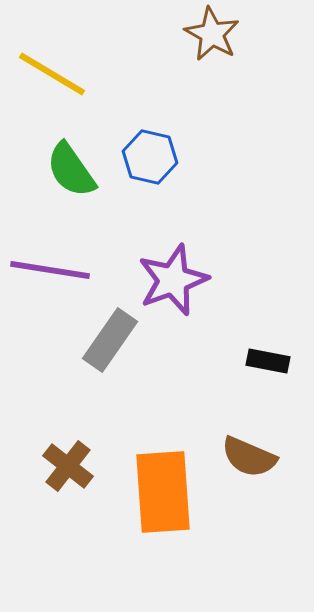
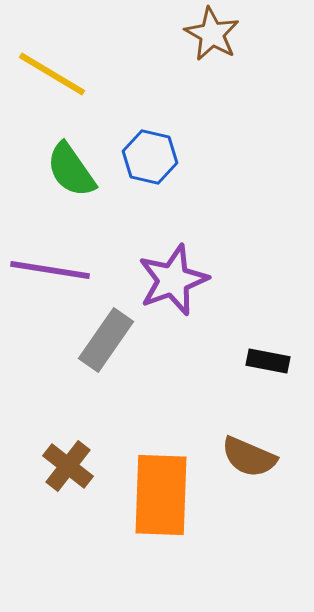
gray rectangle: moved 4 px left
orange rectangle: moved 2 px left, 3 px down; rotated 6 degrees clockwise
